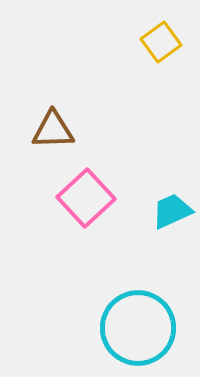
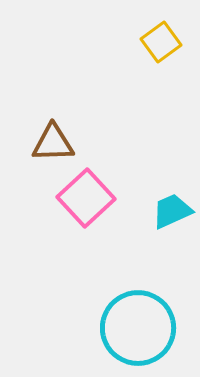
brown triangle: moved 13 px down
